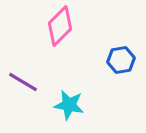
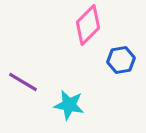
pink diamond: moved 28 px right, 1 px up
